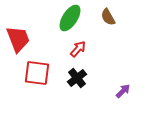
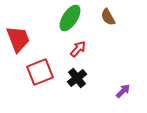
red square: moved 3 px right, 1 px up; rotated 28 degrees counterclockwise
